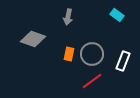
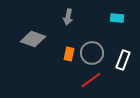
cyan rectangle: moved 3 px down; rotated 32 degrees counterclockwise
gray circle: moved 1 px up
white rectangle: moved 1 px up
red line: moved 1 px left, 1 px up
